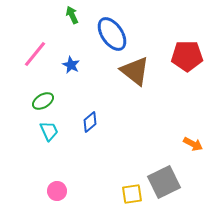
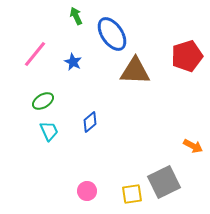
green arrow: moved 4 px right, 1 px down
red pentagon: rotated 16 degrees counterclockwise
blue star: moved 2 px right, 3 px up
brown triangle: rotated 36 degrees counterclockwise
orange arrow: moved 2 px down
pink circle: moved 30 px right
